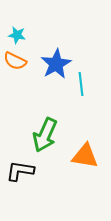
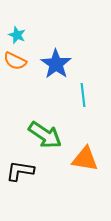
cyan star: rotated 12 degrees clockwise
blue star: rotated 8 degrees counterclockwise
cyan line: moved 2 px right, 11 px down
green arrow: rotated 80 degrees counterclockwise
orange triangle: moved 3 px down
